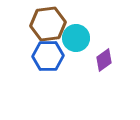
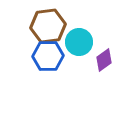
brown hexagon: moved 2 px down
cyan circle: moved 3 px right, 4 px down
